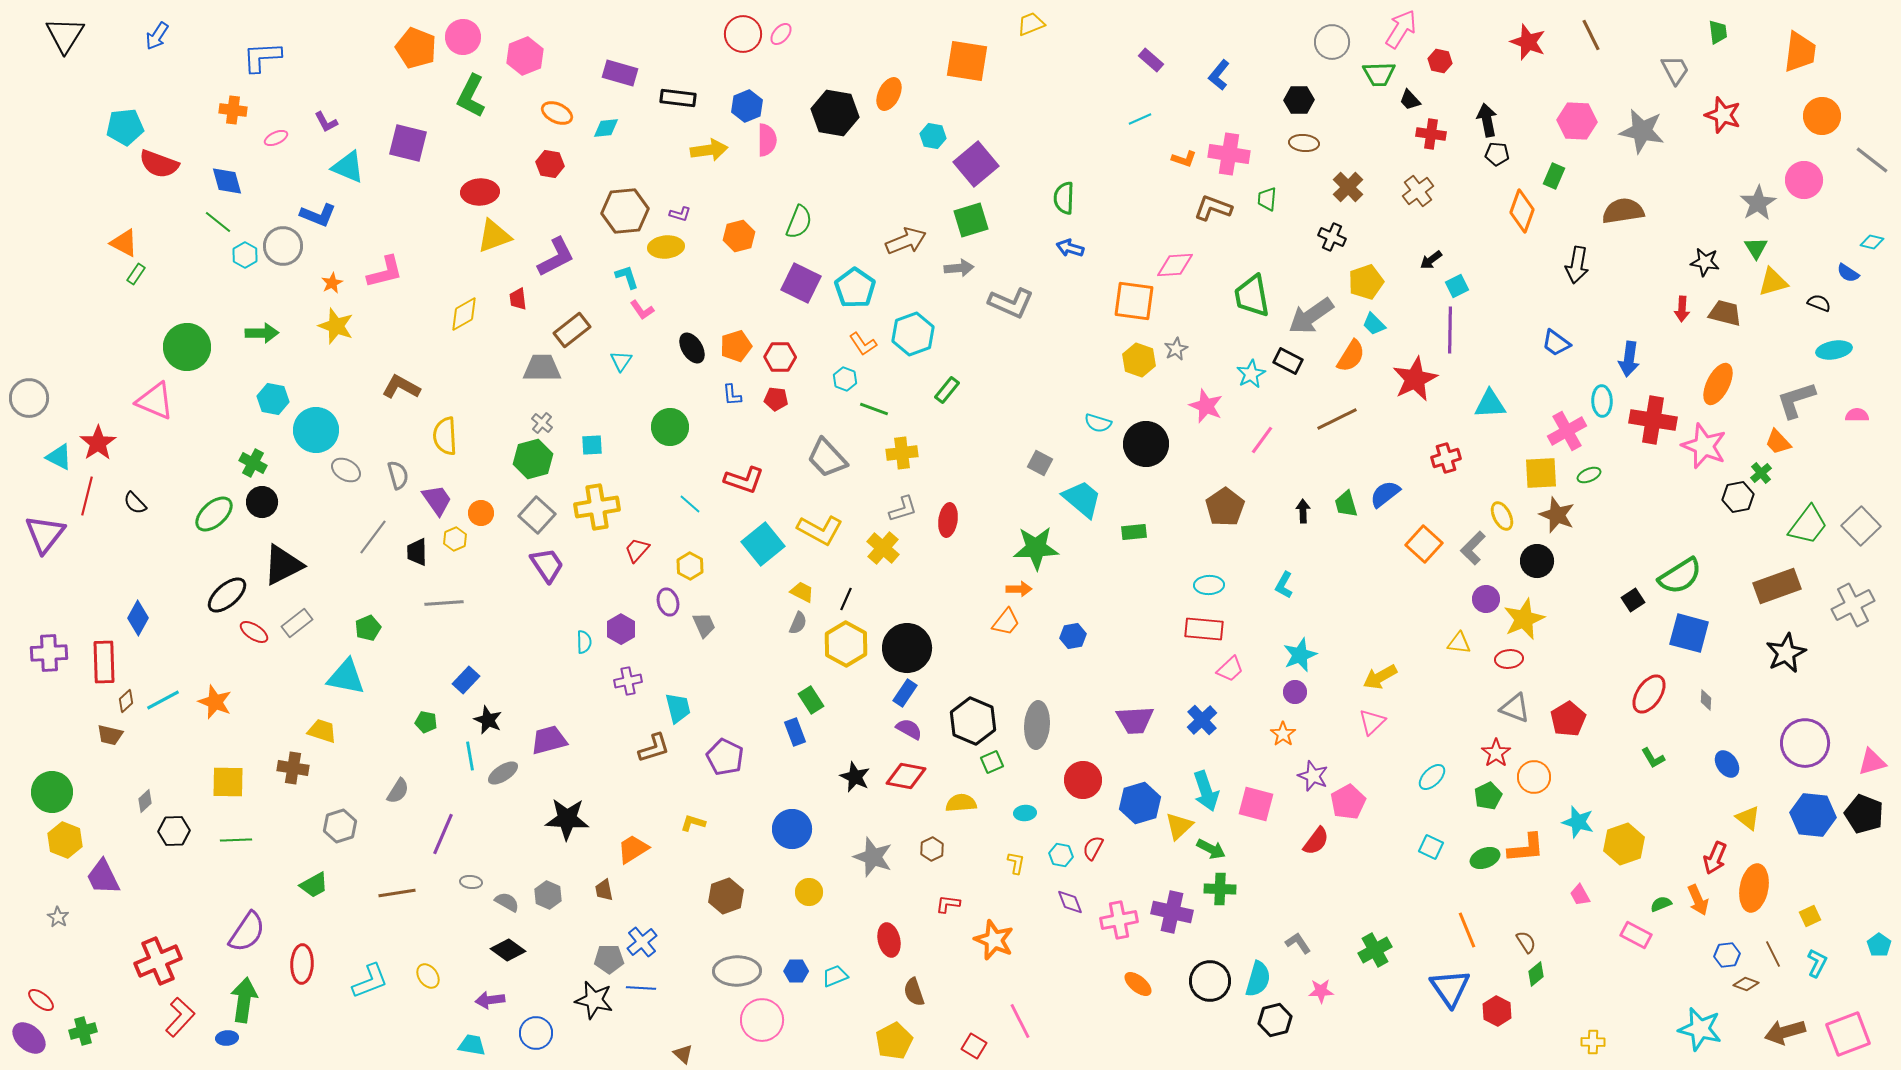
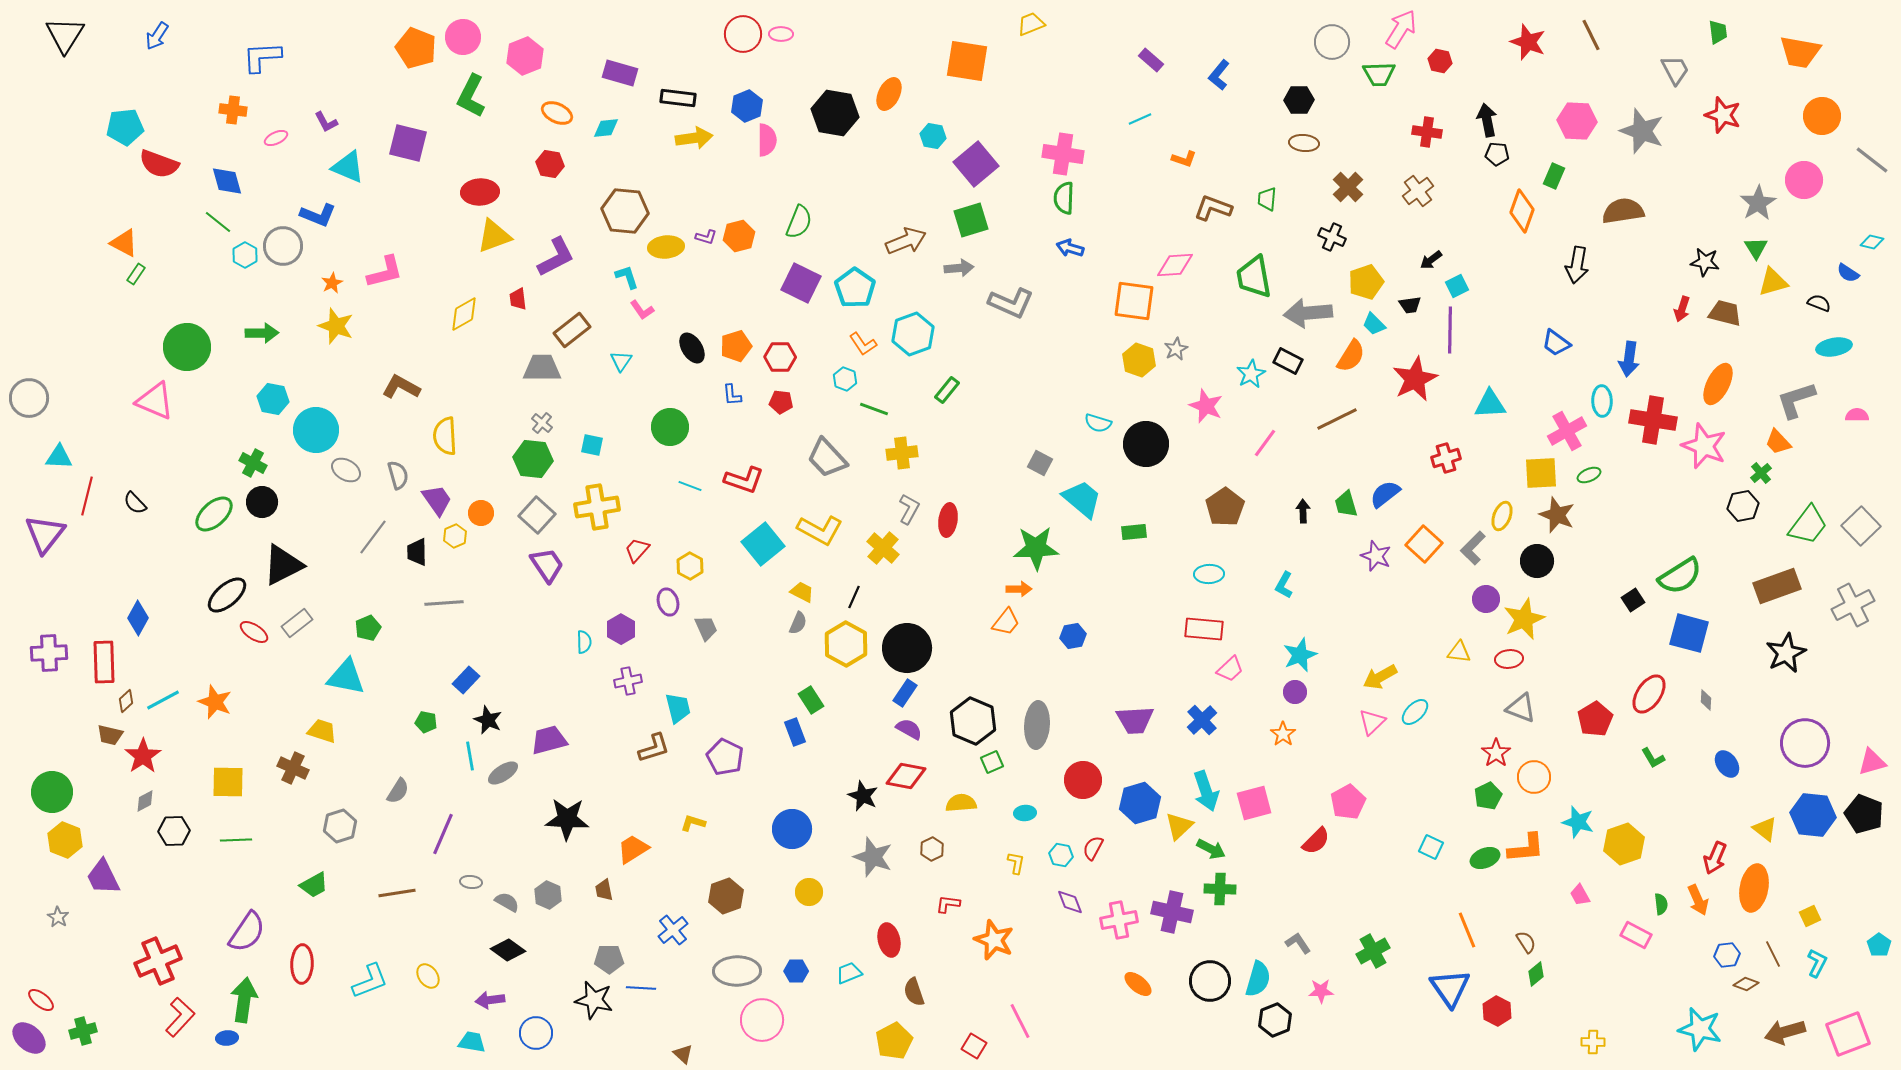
pink ellipse at (781, 34): rotated 50 degrees clockwise
orange trapezoid at (1800, 52): rotated 93 degrees clockwise
black trapezoid at (1410, 100): moved 205 px down; rotated 55 degrees counterclockwise
gray star at (1642, 131): rotated 9 degrees clockwise
red cross at (1431, 134): moved 4 px left, 2 px up
yellow arrow at (709, 150): moved 15 px left, 12 px up
pink cross at (1229, 154): moved 166 px left
brown hexagon at (625, 211): rotated 12 degrees clockwise
purple L-shape at (680, 214): moved 26 px right, 23 px down
green trapezoid at (1252, 296): moved 2 px right, 19 px up
red arrow at (1682, 309): rotated 15 degrees clockwise
gray arrow at (1311, 316): moved 3 px left, 3 px up; rotated 30 degrees clockwise
cyan ellipse at (1834, 350): moved 3 px up
red pentagon at (776, 399): moved 5 px right, 3 px down
pink line at (1262, 440): moved 3 px right, 3 px down
red star at (98, 443): moved 45 px right, 313 px down
cyan square at (592, 445): rotated 15 degrees clockwise
cyan triangle at (59, 457): rotated 24 degrees counterclockwise
green hexagon at (533, 459): rotated 21 degrees clockwise
black hexagon at (1738, 497): moved 5 px right, 9 px down
cyan line at (690, 504): moved 18 px up; rotated 20 degrees counterclockwise
gray L-shape at (903, 509): moved 6 px right; rotated 44 degrees counterclockwise
yellow ellipse at (1502, 516): rotated 48 degrees clockwise
yellow hexagon at (455, 539): moved 3 px up
cyan ellipse at (1209, 585): moved 11 px up
black line at (846, 599): moved 8 px right, 2 px up
gray trapezoid at (704, 625): moved 2 px right, 3 px down
yellow triangle at (1459, 643): moved 9 px down
gray triangle at (1515, 708): moved 6 px right
red pentagon at (1568, 719): moved 27 px right
brown cross at (293, 768): rotated 16 degrees clockwise
purple star at (1313, 776): moved 63 px right, 220 px up
black star at (855, 777): moved 8 px right, 19 px down
cyan ellipse at (1432, 777): moved 17 px left, 65 px up
gray diamond at (145, 801): rotated 15 degrees clockwise
pink square at (1256, 804): moved 2 px left, 1 px up; rotated 30 degrees counterclockwise
yellow triangle at (1748, 818): moved 17 px right, 11 px down
red semicircle at (1316, 841): rotated 8 degrees clockwise
green semicircle at (1661, 904): rotated 105 degrees clockwise
blue cross at (642, 942): moved 31 px right, 12 px up
green cross at (1375, 950): moved 2 px left, 1 px down
cyan trapezoid at (835, 976): moved 14 px right, 3 px up
black hexagon at (1275, 1020): rotated 8 degrees counterclockwise
cyan trapezoid at (472, 1045): moved 3 px up
